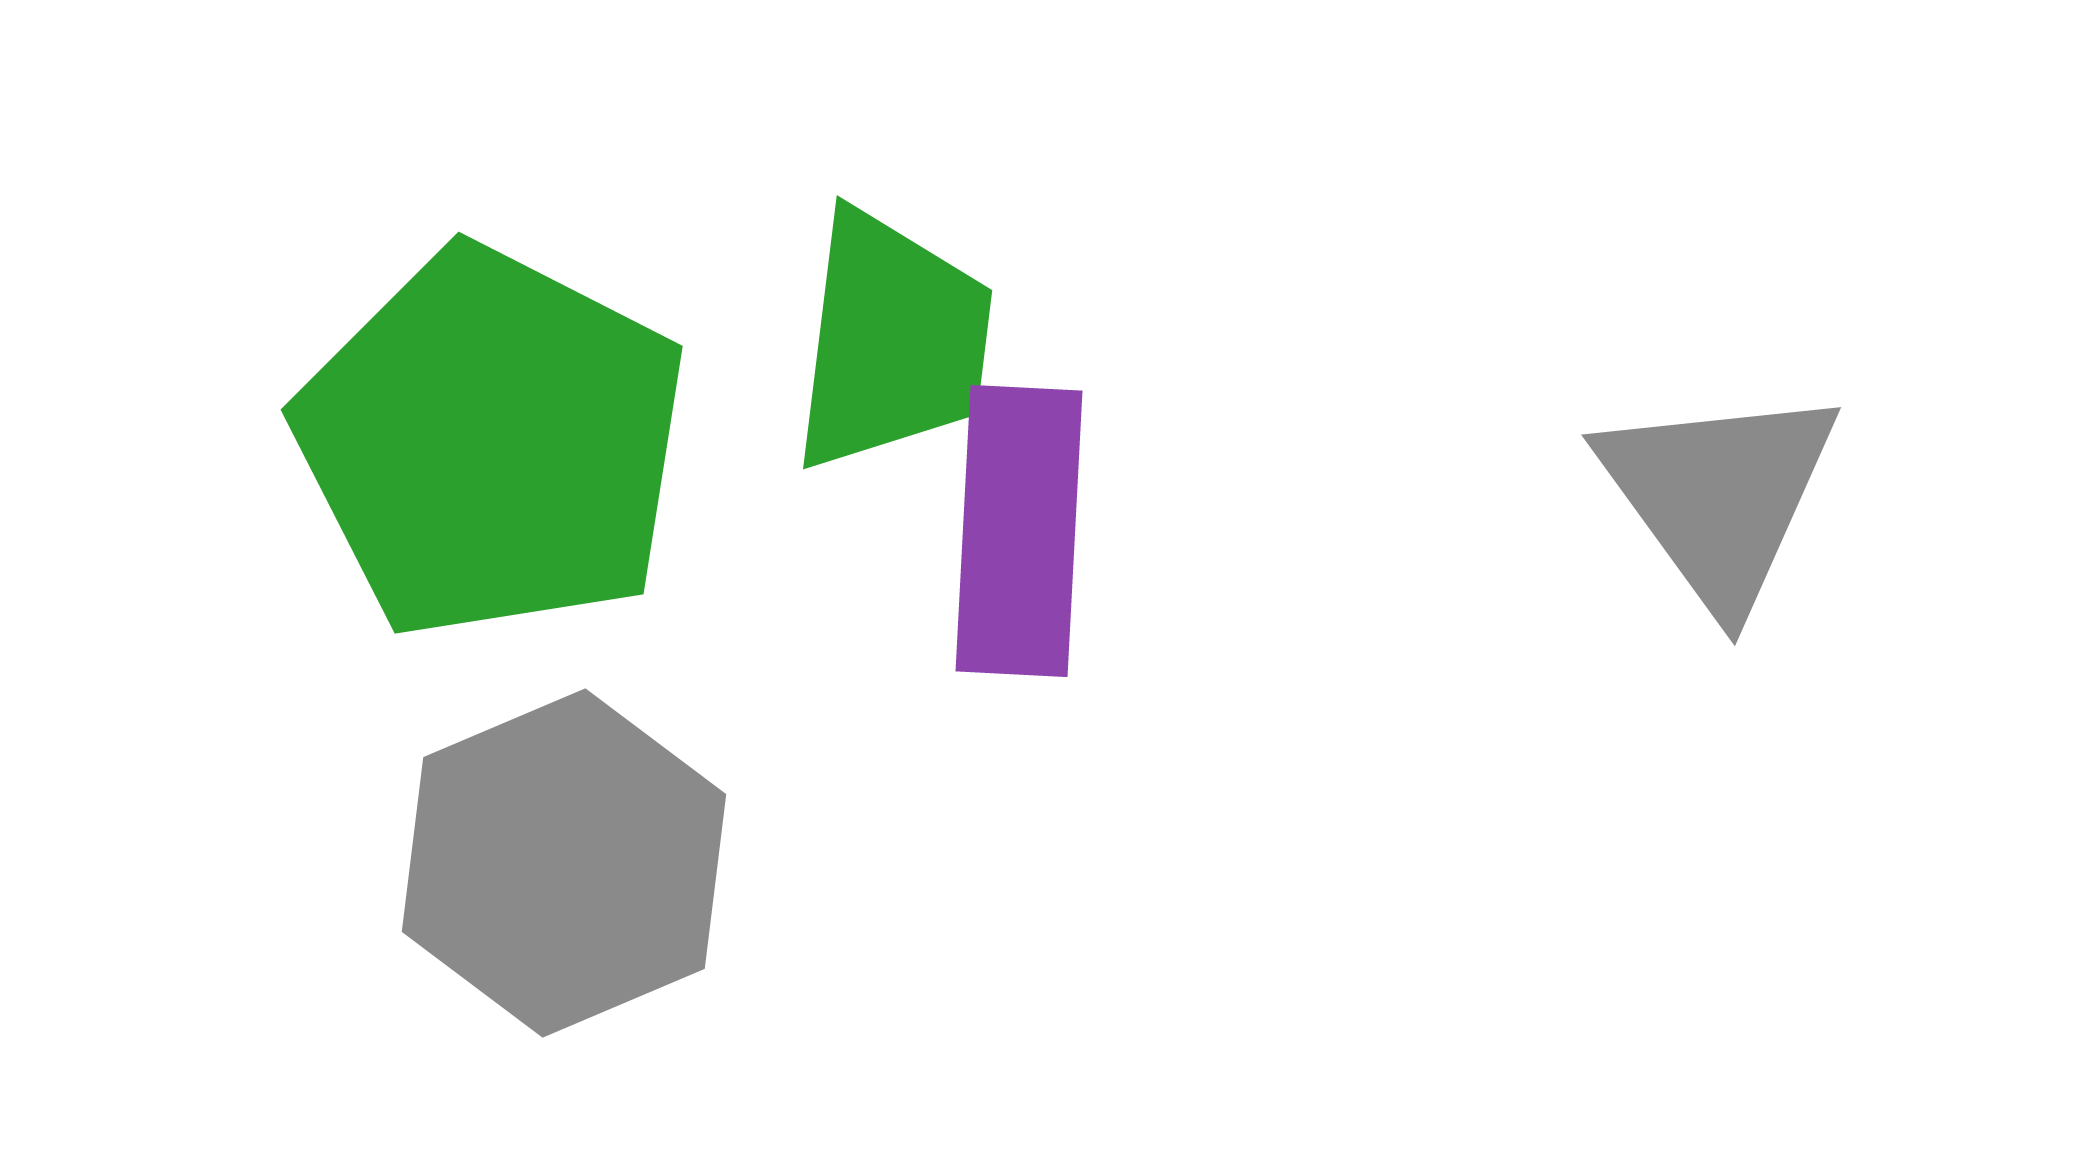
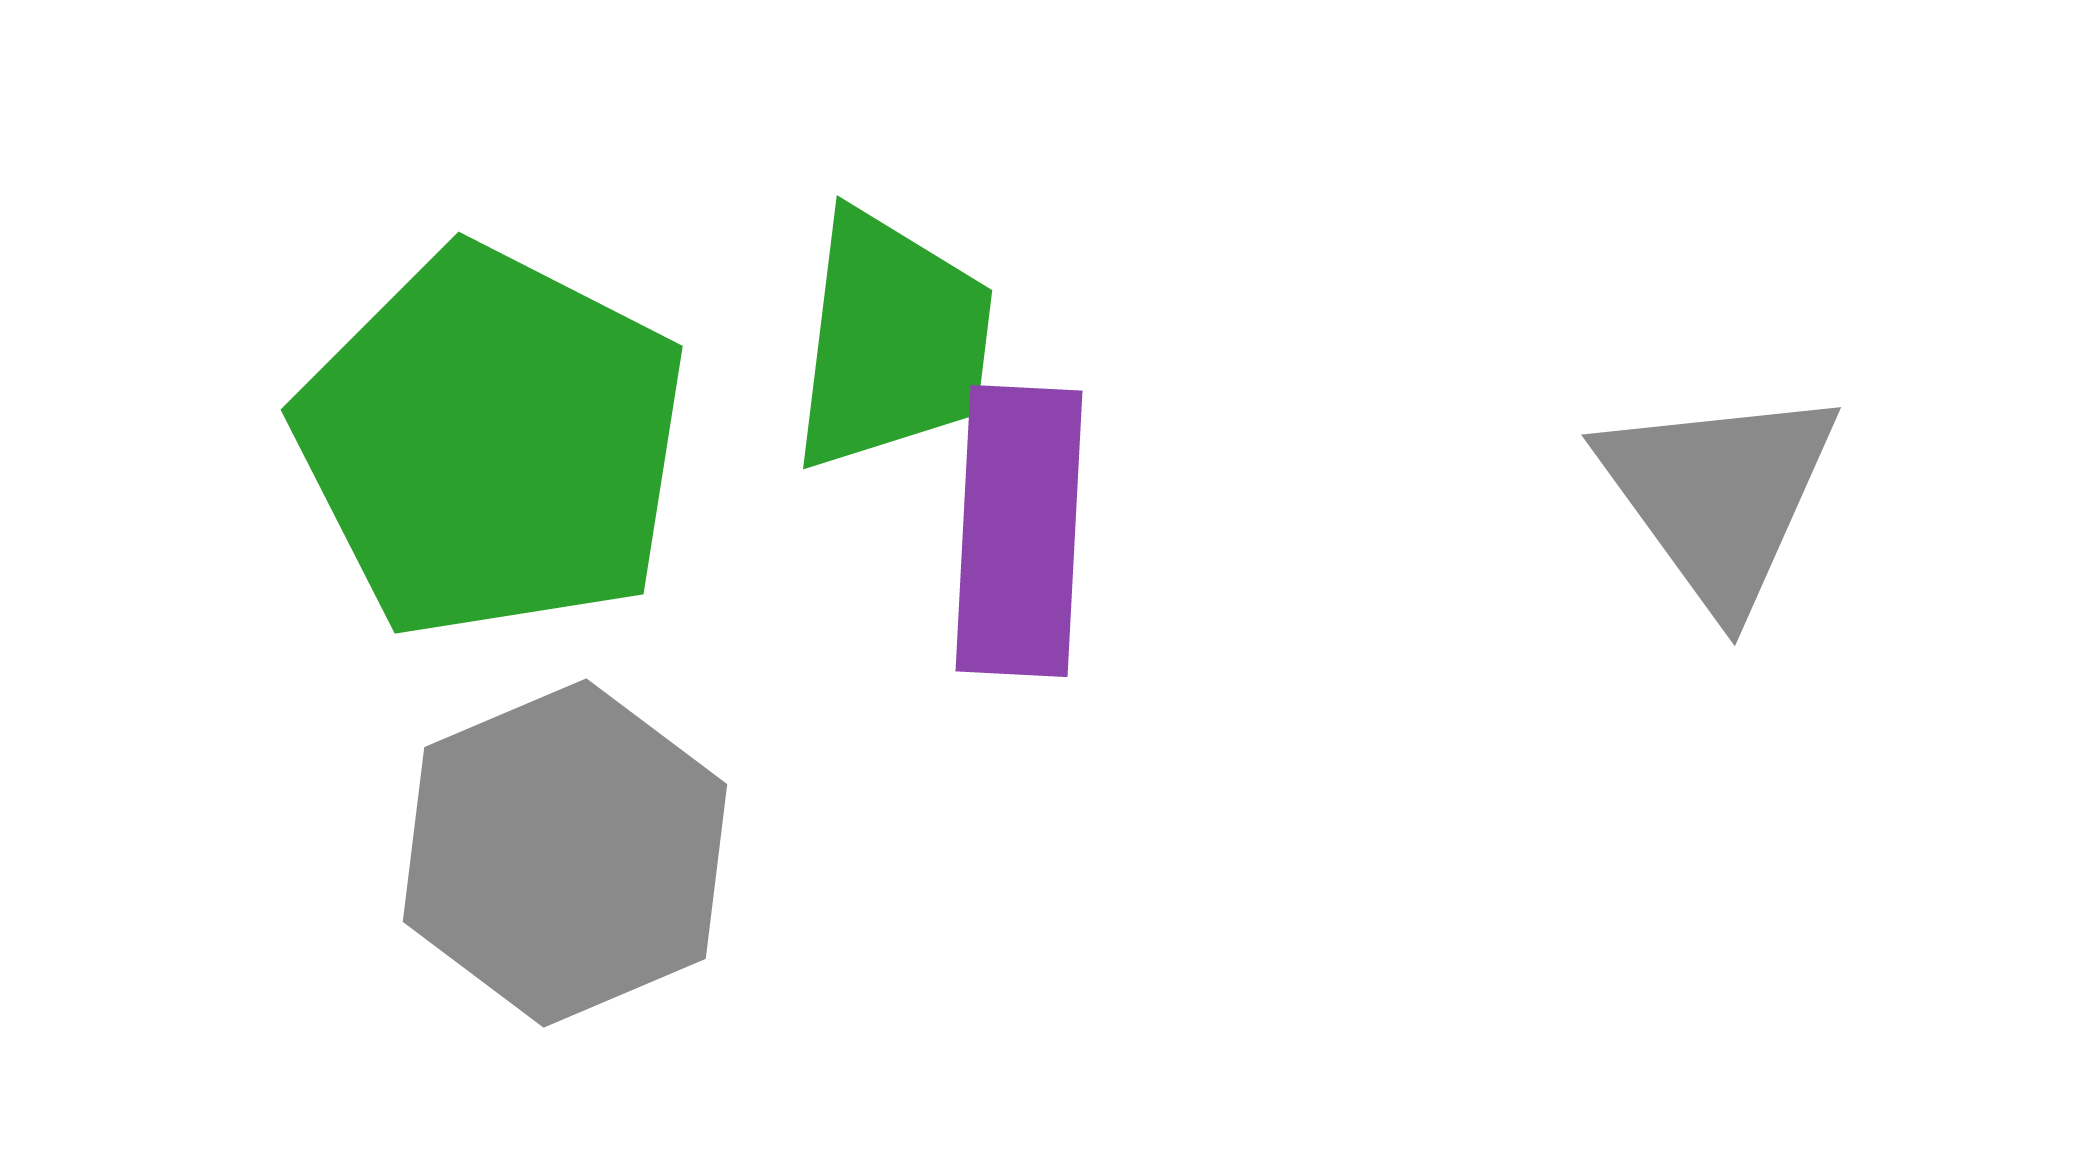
gray hexagon: moved 1 px right, 10 px up
